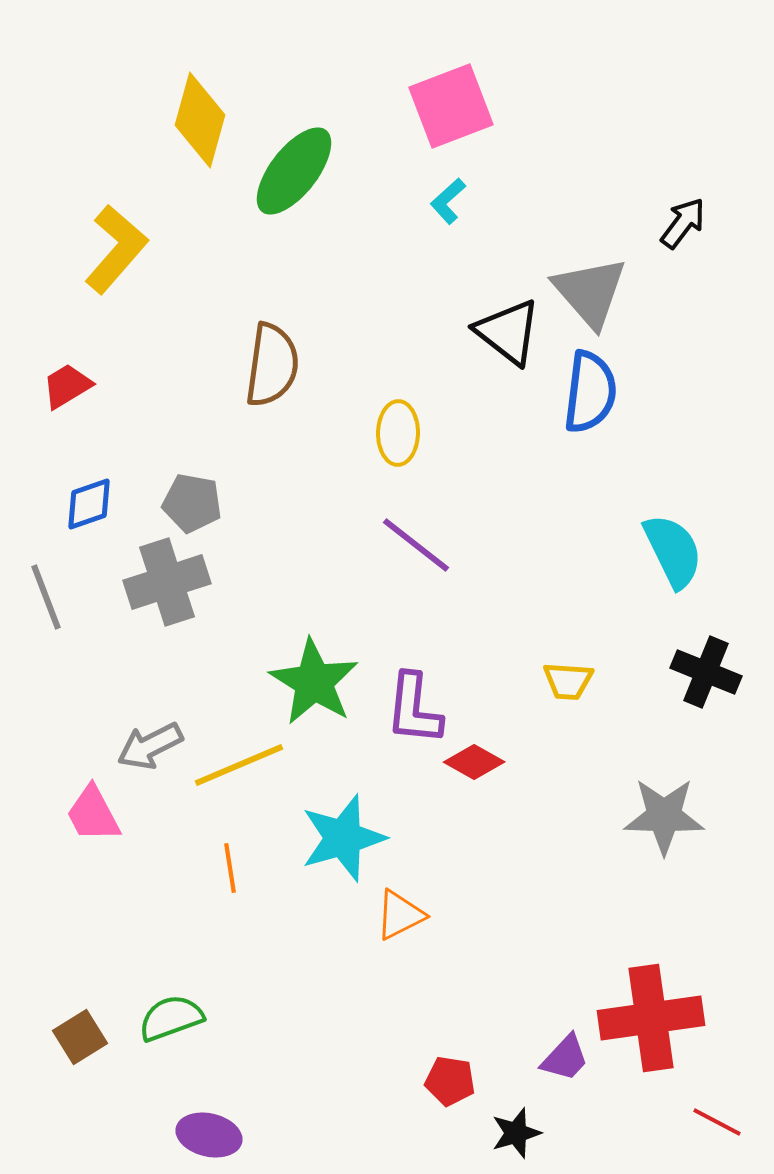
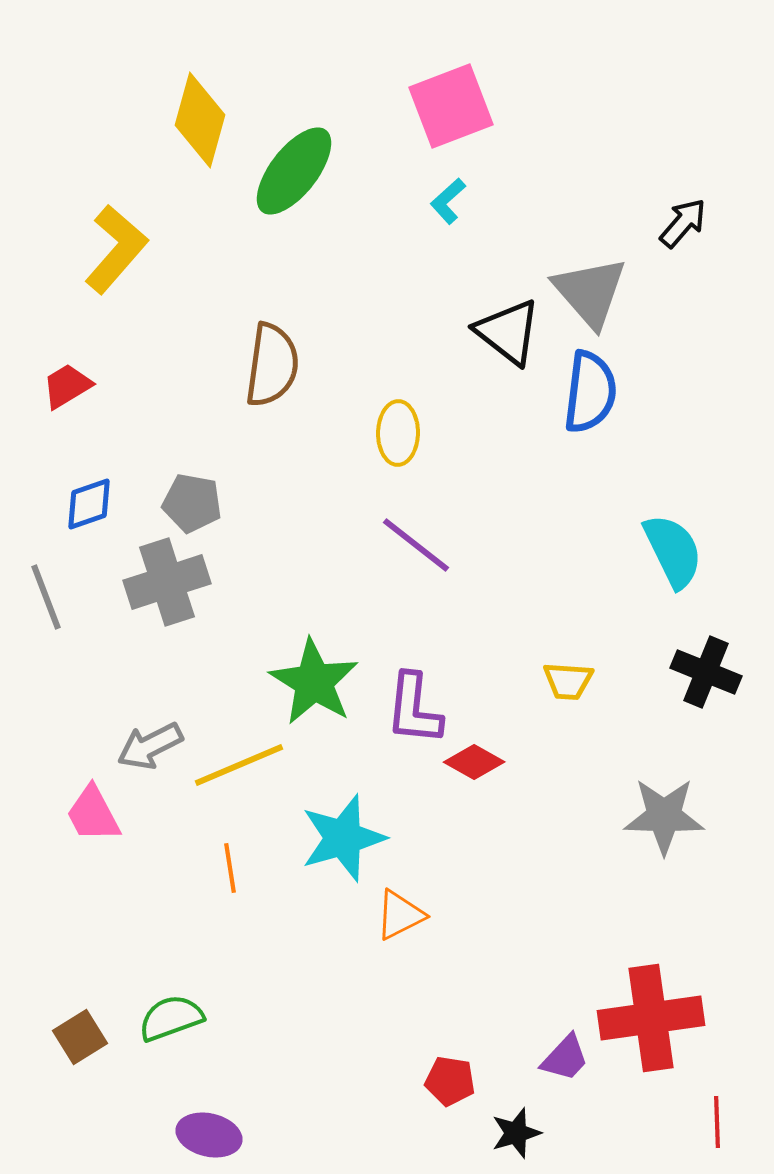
black arrow: rotated 4 degrees clockwise
red line: rotated 60 degrees clockwise
